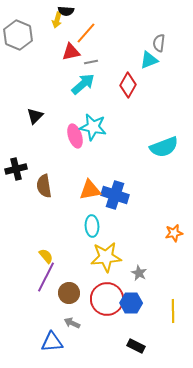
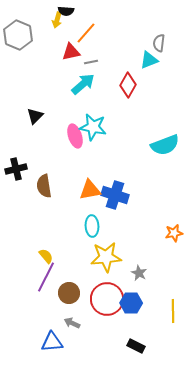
cyan semicircle: moved 1 px right, 2 px up
